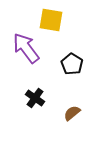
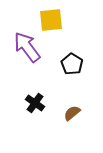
yellow square: rotated 15 degrees counterclockwise
purple arrow: moved 1 px right, 1 px up
black cross: moved 5 px down
